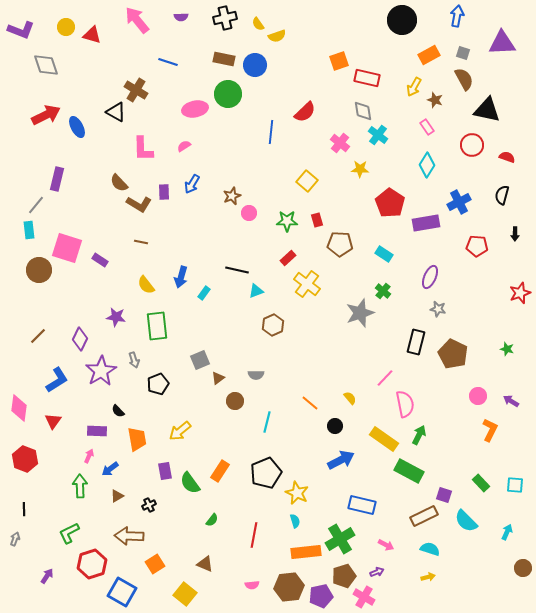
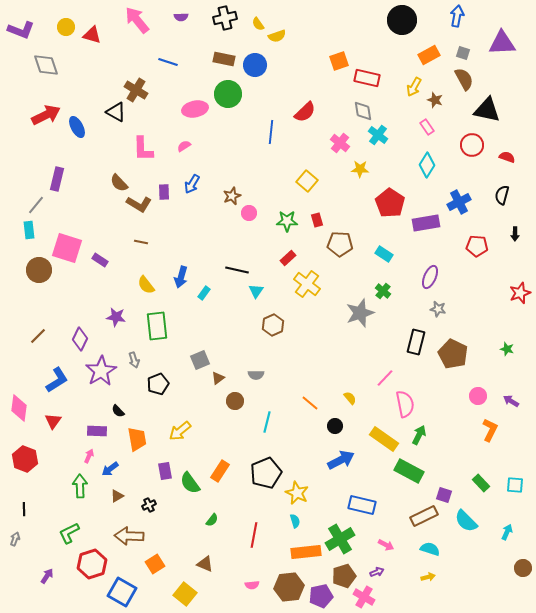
cyan triangle at (256, 291): rotated 35 degrees counterclockwise
